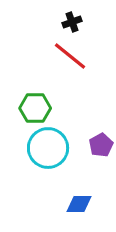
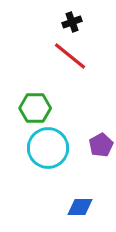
blue diamond: moved 1 px right, 3 px down
